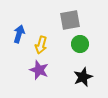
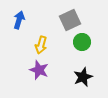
gray square: rotated 15 degrees counterclockwise
blue arrow: moved 14 px up
green circle: moved 2 px right, 2 px up
